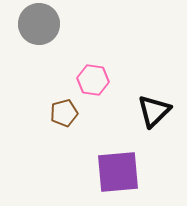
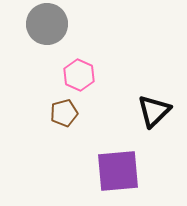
gray circle: moved 8 px right
pink hexagon: moved 14 px left, 5 px up; rotated 16 degrees clockwise
purple square: moved 1 px up
